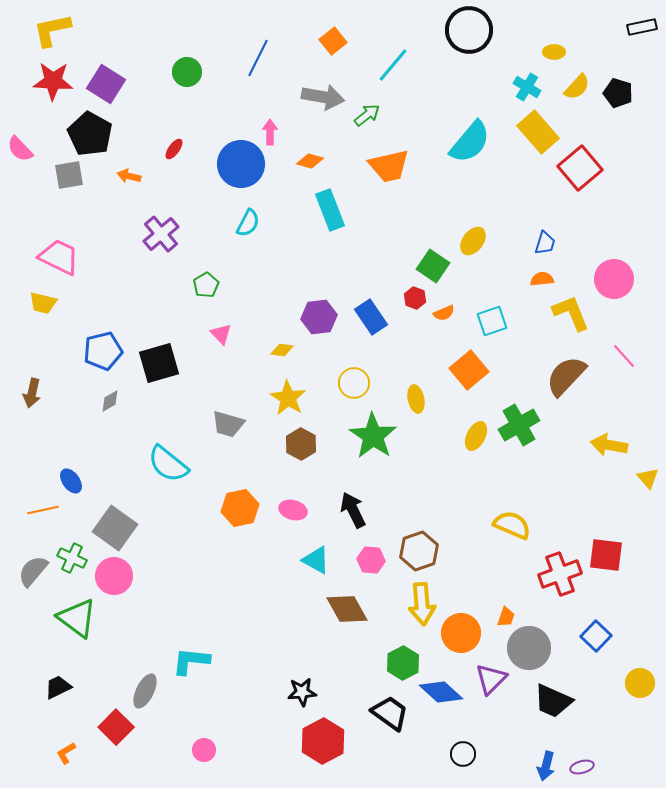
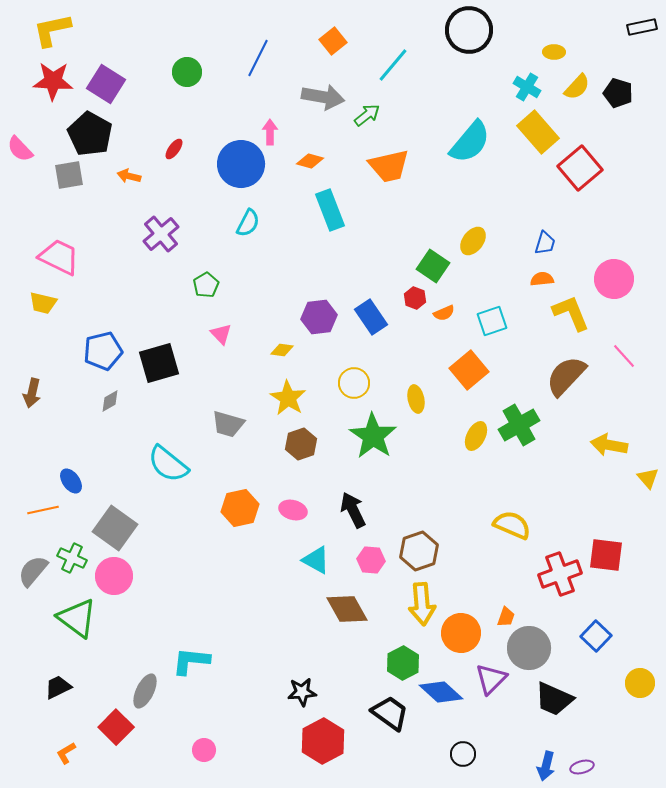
brown hexagon at (301, 444): rotated 12 degrees clockwise
black trapezoid at (553, 701): moved 1 px right, 2 px up
